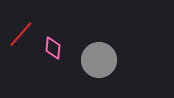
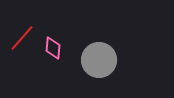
red line: moved 1 px right, 4 px down
